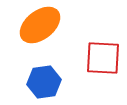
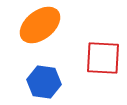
blue hexagon: rotated 16 degrees clockwise
